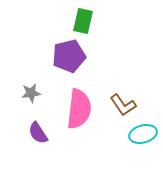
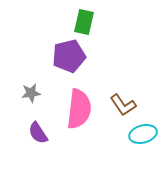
green rectangle: moved 1 px right, 1 px down
